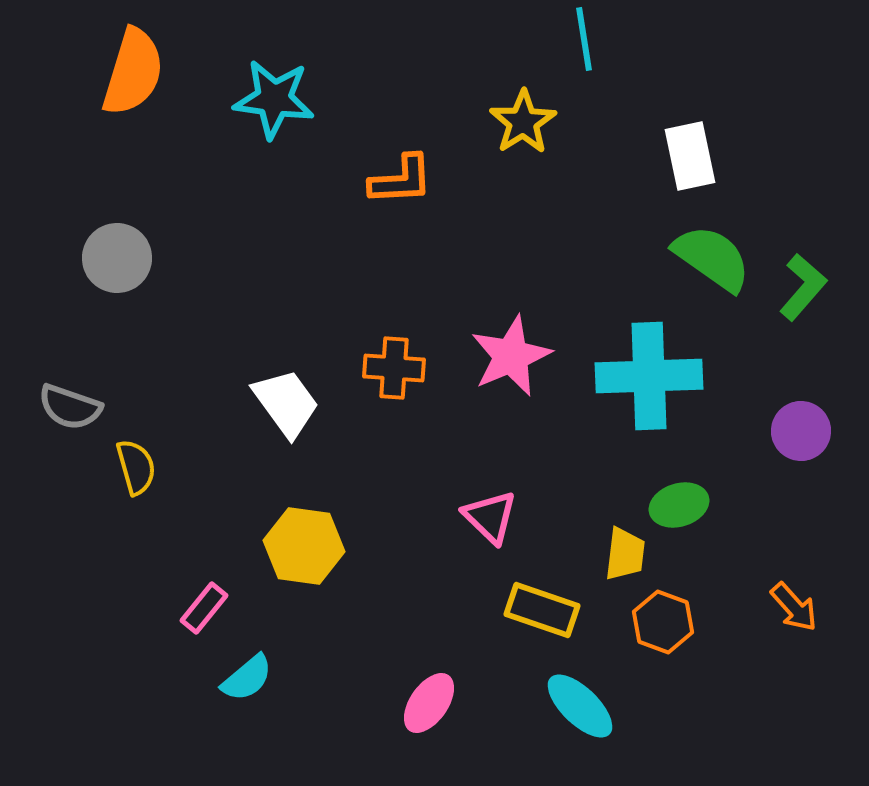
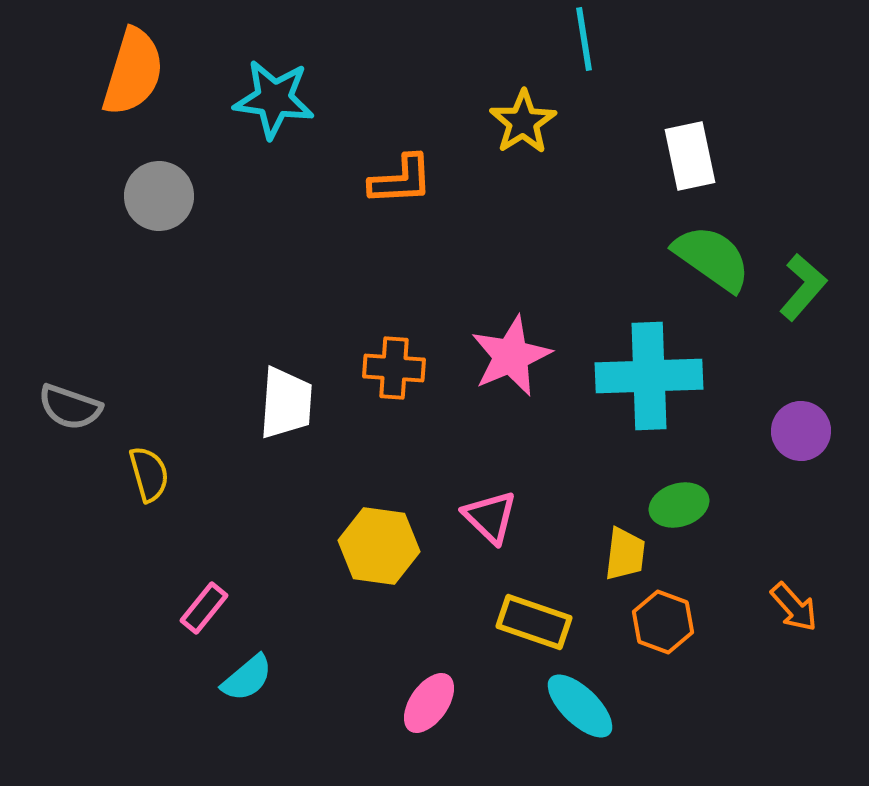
gray circle: moved 42 px right, 62 px up
white trapezoid: rotated 40 degrees clockwise
yellow semicircle: moved 13 px right, 7 px down
yellow hexagon: moved 75 px right
yellow rectangle: moved 8 px left, 12 px down
